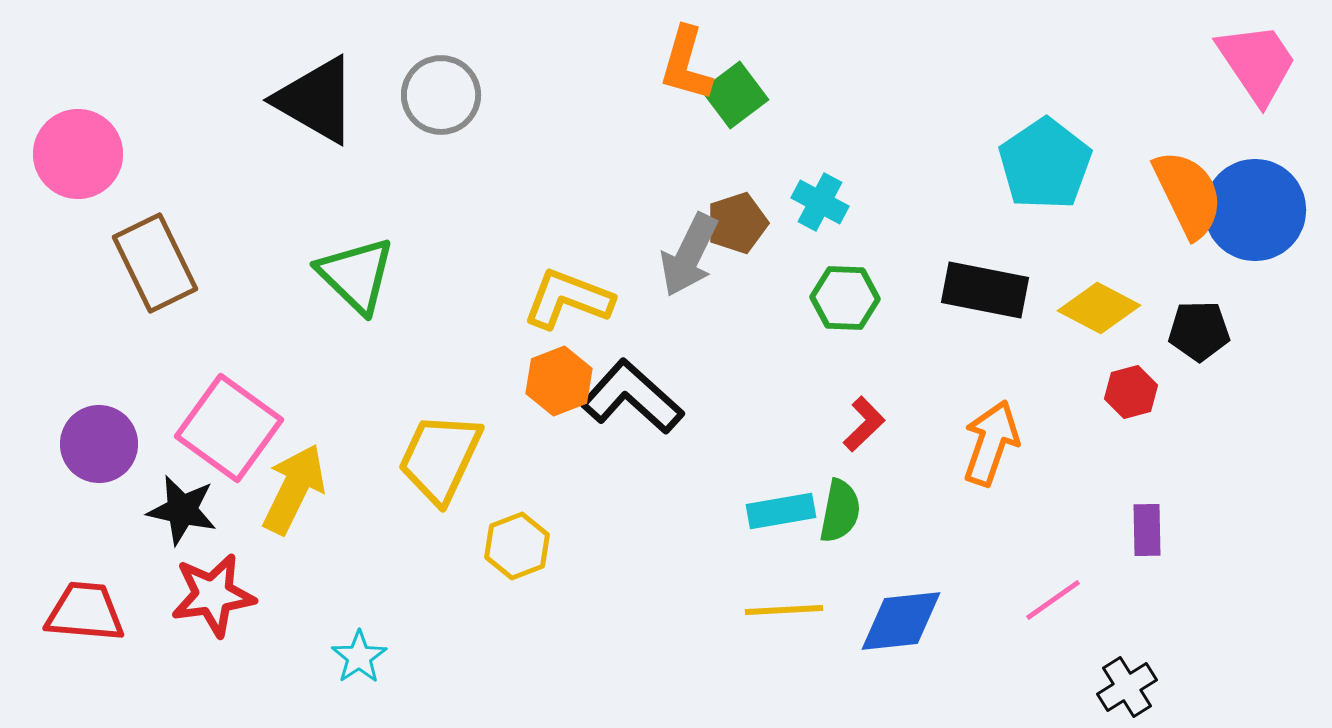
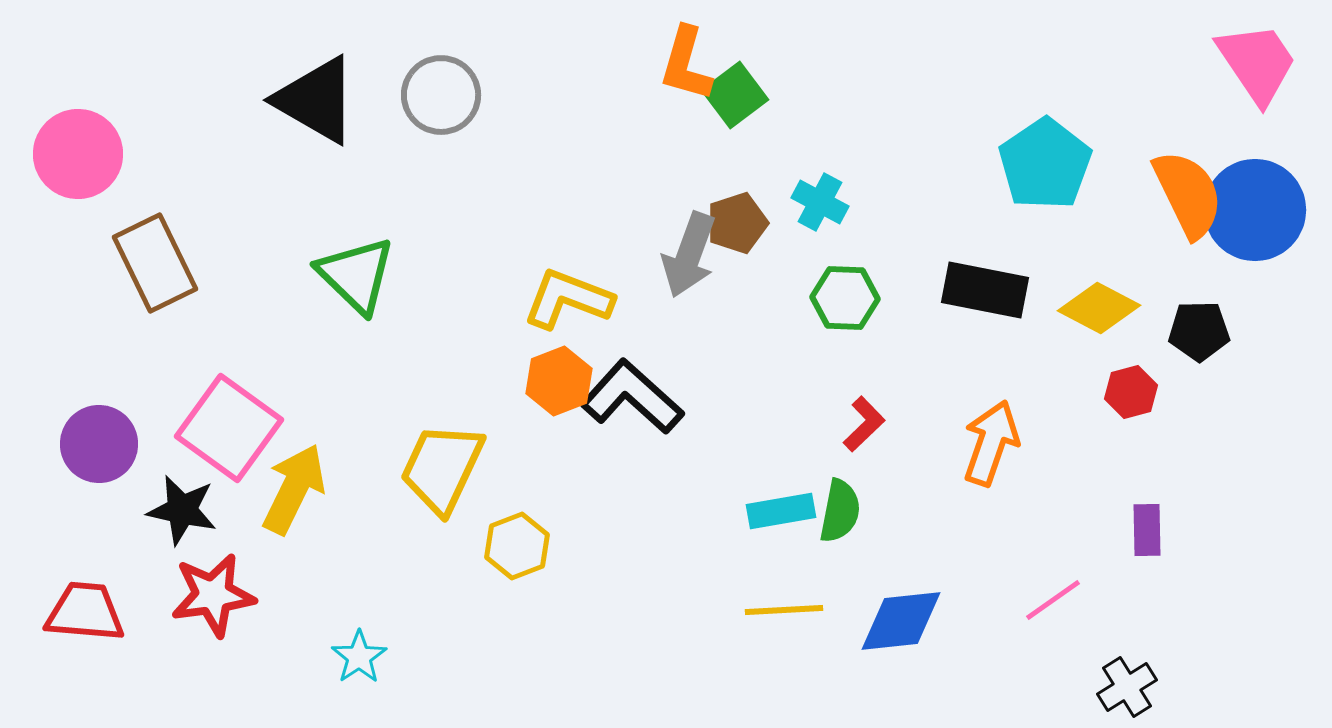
gray arrow: rotated 6 degrees counterclockwise
yellow trapezoid: moved 2 px right, 10 px down
